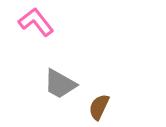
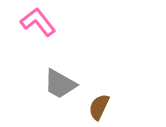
pink L-shape: moved 2 px right
